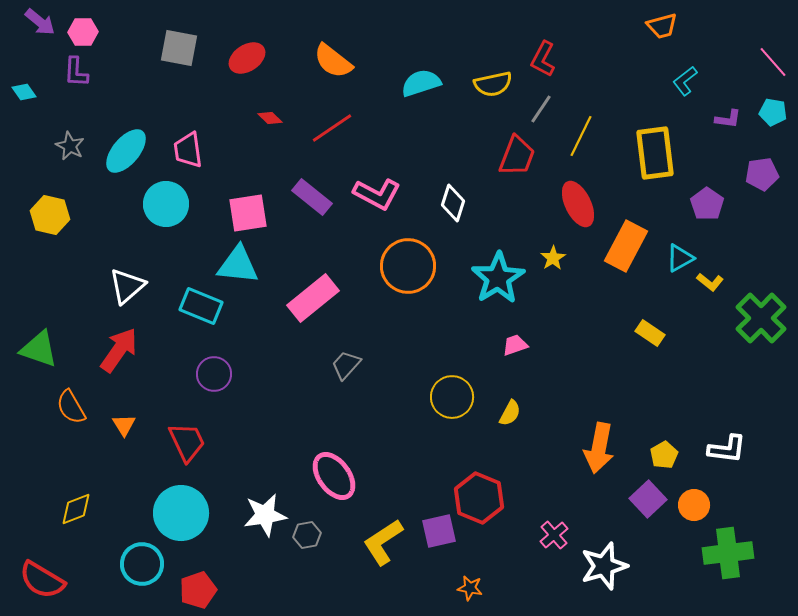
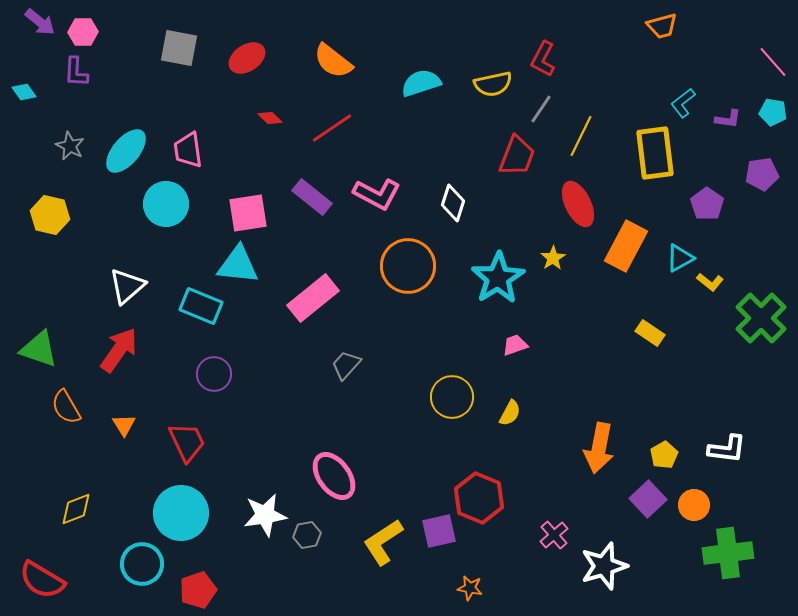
cyan L-shape at (685, 81): moved 2 px left, 22 px down
orange semicircle at (71, 407): moved 5 px left
